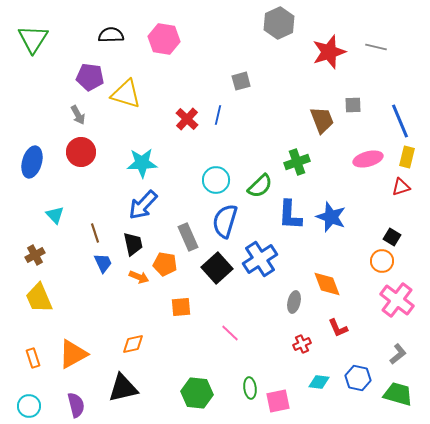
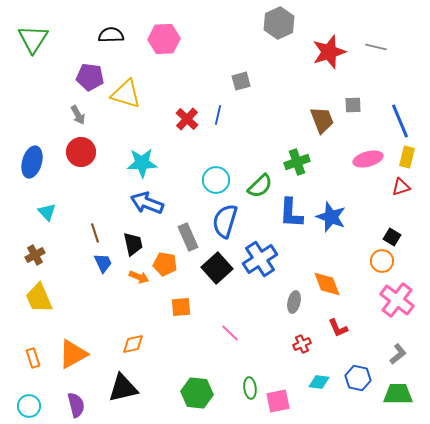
pink hexagon at (164, 39): rotated 12 degrees counterclockwise
blue arrow at (143, 205): moved 4 px right, 2 px up; rotated 68 degrees clockwise
cyan triangle at (55, 215): moved 8 px left, 3 px up
blue L-shape at (290, 215): moved 1 px right, 2 px up
green trapezoid at (398, 394): rotated 16 degrees counterclockwise
